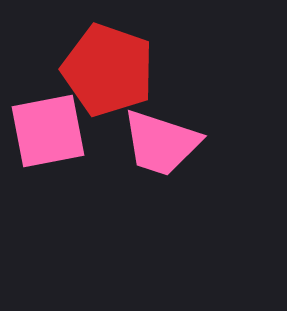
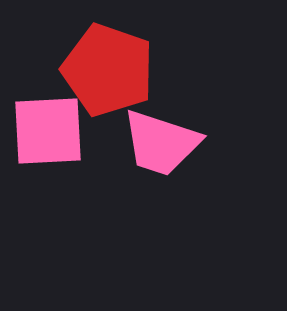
pink square: rotated 8 degrees clockwise
